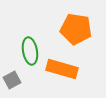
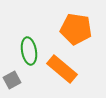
green ellipse: moved 1 px left
orange rectangle: rotated 24 degrees clockwise
